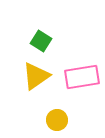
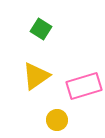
green square: moved 12 px up
pink rectangle: moved 2 px right, 9 px down; rotated 8 degrees counterclockwise
